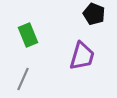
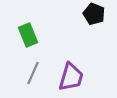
purple trapezoid: moved 11 px left, 21 px down
gray line: moved 10 px right, 6 px up
